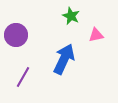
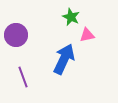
green star: moved 1 px down
pink triangle: moved 9 px left
purple line: rotated 50 degrees counterclockwise
